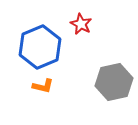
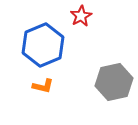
red star: moved 8 px up; rotated 15 degrees clockwise
blue hexagon: moved 3 px right, 2 px up
